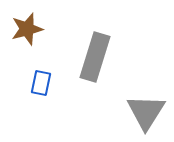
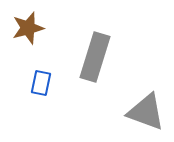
brown star: moved 1 px right, 1 px up
gray triangle: rotated 42 degrees counterclockwise
